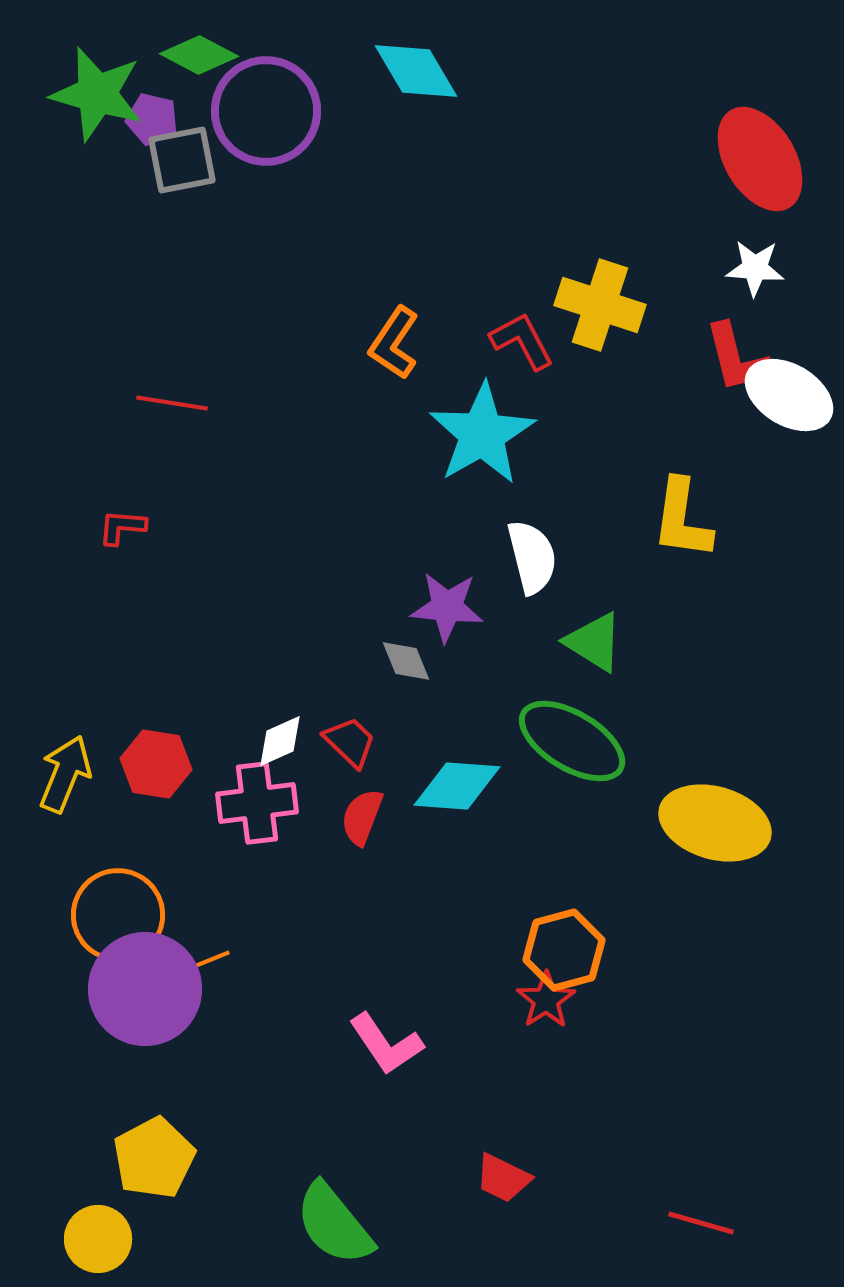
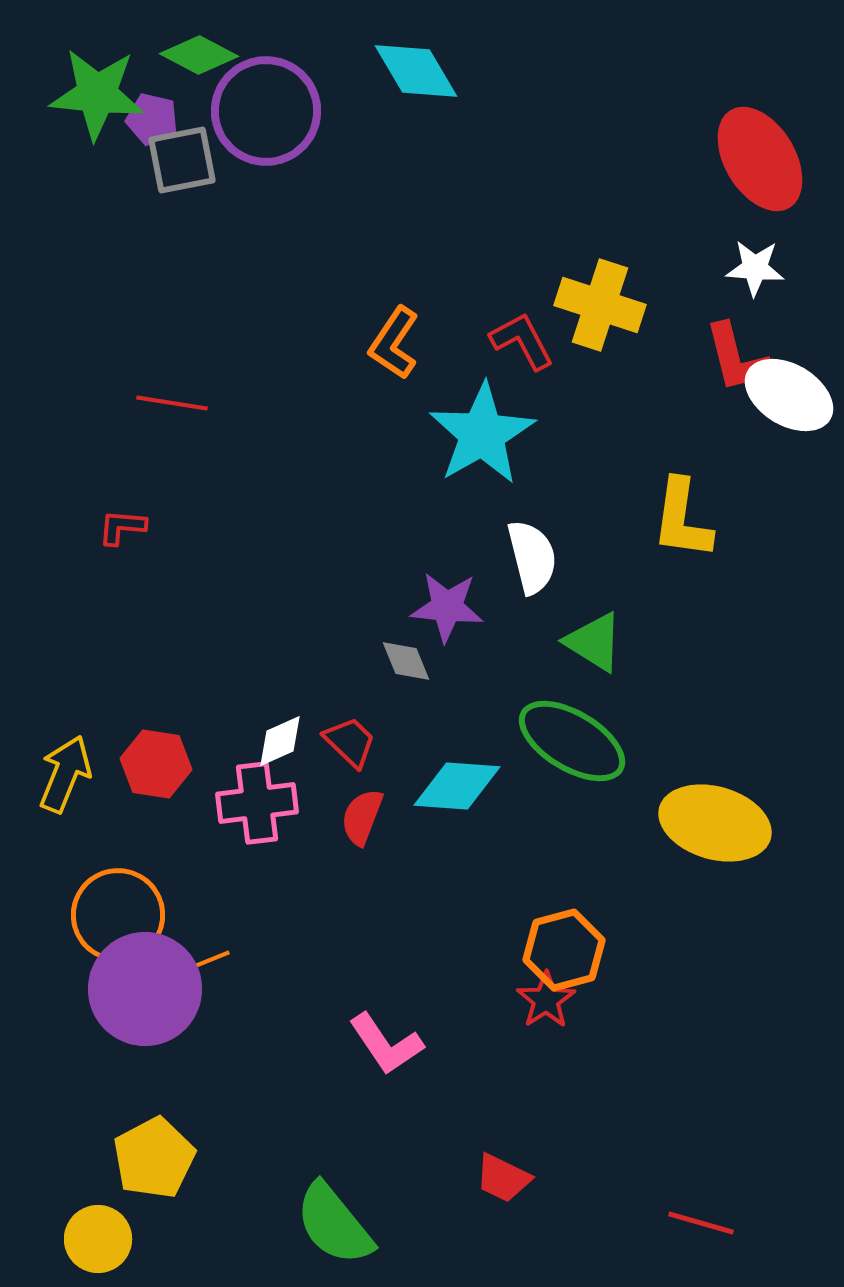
green star at (97, 94): rotated 10 degrees counterclockwise
